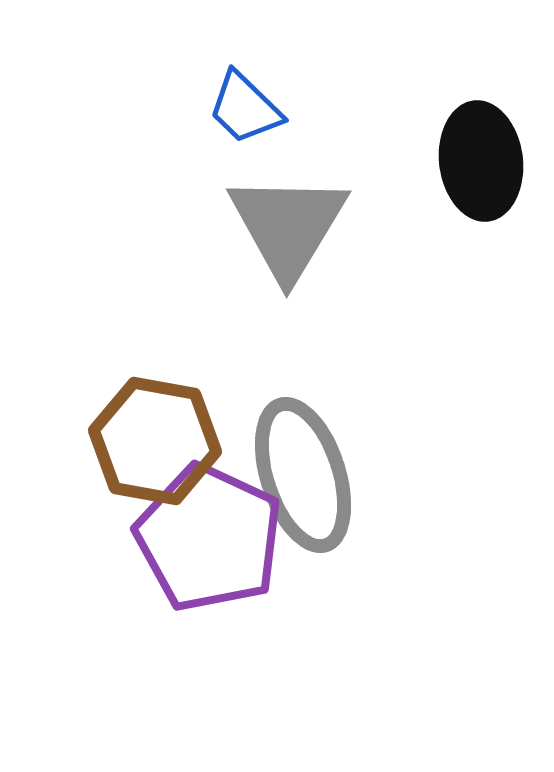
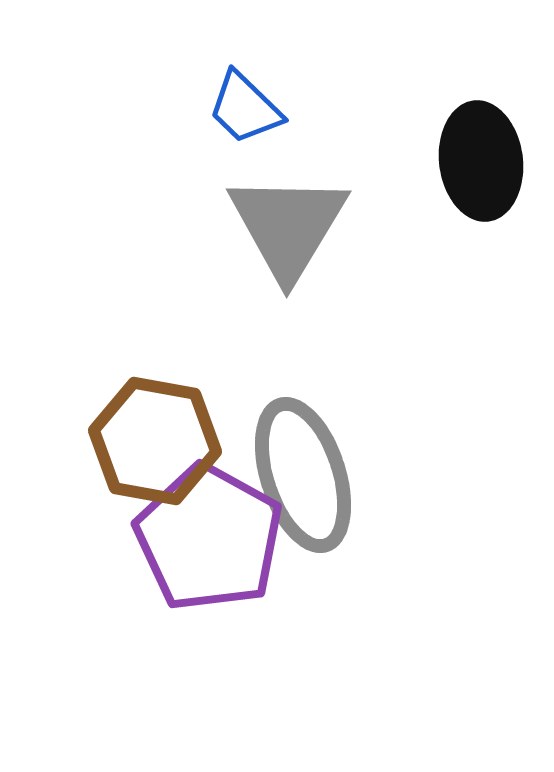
purple pentagon: rotated 4 degrees clockwise
